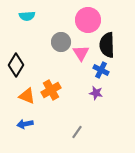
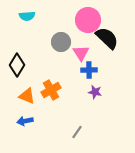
black semicircle: moved 7 px up; rotated 135 degrees clockwise
black diamond: moved 1 px right
blue cross: moved 12 px left; rotated 28 degrees counterclockwise
purple star: moved 1 px left, 1 px up
blue arrow: moved 3 px up
